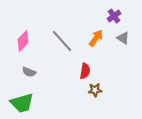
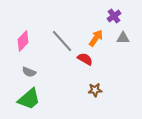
gray triangle: rotated 32 degrees counterclockwise
red semicircle: moved 12 px up; rotated 70 degrees counterclockwise
green trapezoid: moved 7 px right, 4 px up; rotated 25 degrees counterclockwise
